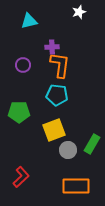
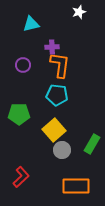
cyan triangle: moved 2 px right, 3 px down
green pentagon: moved 2 px down
yellow square: rotated 20 degrees counterclockwise
gray circle: moved 6 px left
